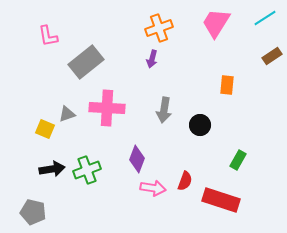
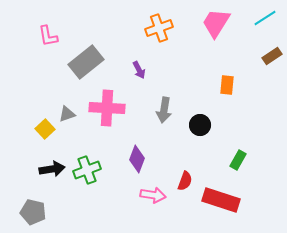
purple arrow: moved 13 px left, 11 px down; rotated 42 degrees counterclockwise
yellow square: rotated 24 degrees clockwise
pink arrow: moved 7 px down
